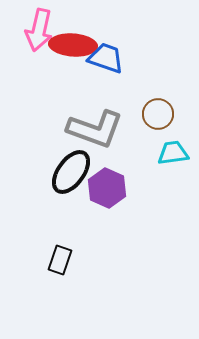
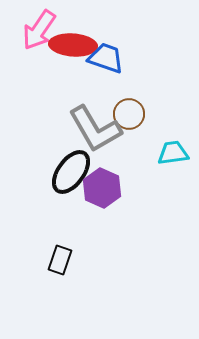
pink arrow: rotated 21 degrees clockwise
brown circle: moved 29 px left
gray L-shape: rotated 40 degrees clockwise
purple hexagon: moved 5 px left
